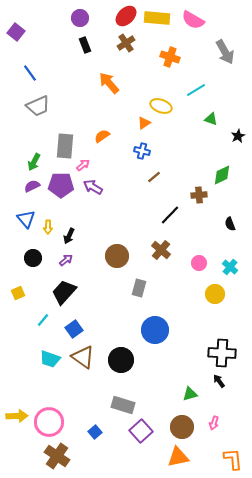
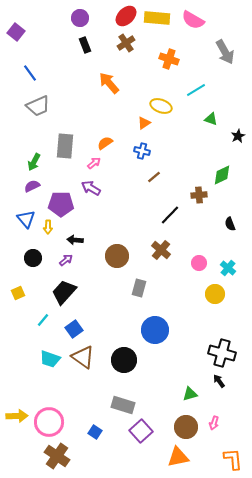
orange cross at (170, 57): moved 1 px left, 2 px down
orange semicircle at (102, 136): moved 3 px right, 7 px down
pink arrow at (83, 165): moved 11 px right, 2 px up
purple pentagon at (61, 185): moved 19 px down
purple arrow at (93, 187): moved 2 px left, 1 px down
black arrow at (69, 236): moved 6 px right, 4 px down; rotated 70 degrees clockwise
cyan cross at (230, 267): moved 2 px left, 1 px down
black cross at (222, 353): rotated 12 degrees clockwise
black circle at (121, 360): moved 3 px right
brown circle at (182, 427): moved 4 px right
blue square at (95, 432): rotated 16 degrees counterclockwise
